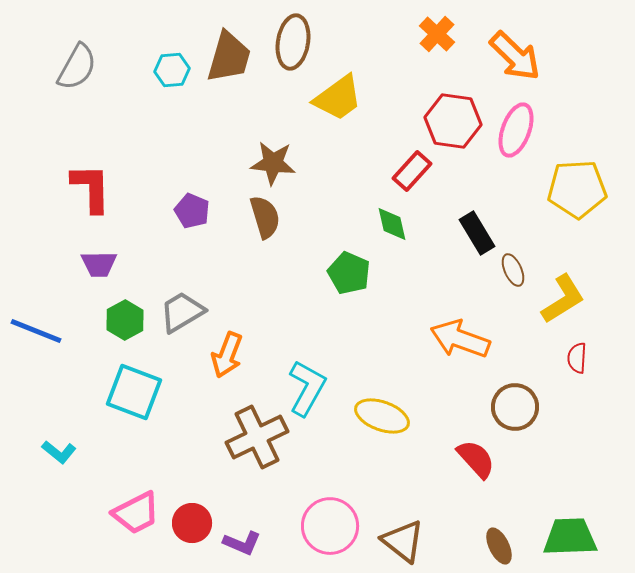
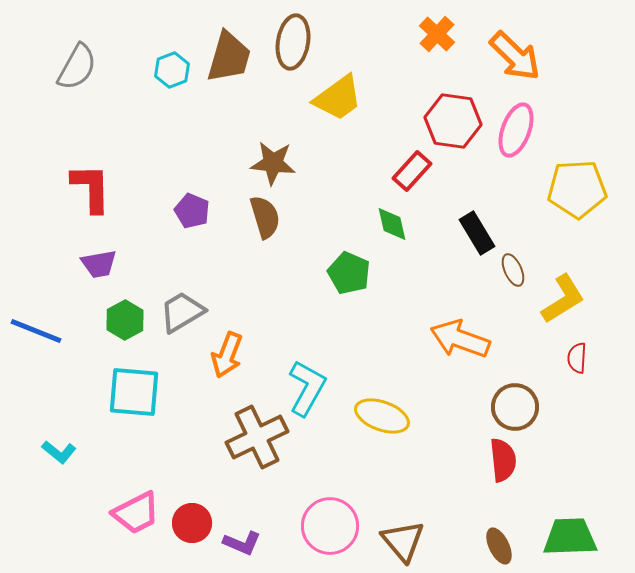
cyan hexagon at (172, 70): rotated 16 degrees counterclockwise
purple trapezoid at (99, 264): rotated 9 degrees counterclockwise
cyan square at (134, 392): rotated 16 degrees counterclockwise
red semicircle at (476, 459): moved 27 px right, 1 px down; rotated 36 degrees clockwise
brown triangle at (403, 541): rotated 12 degrees clockwise
